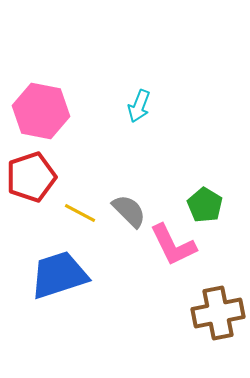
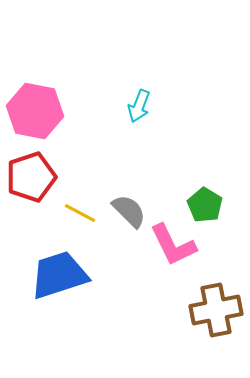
pink hexagon: moved 6 px left
brown cross: moved 2 px left, 3 px up
